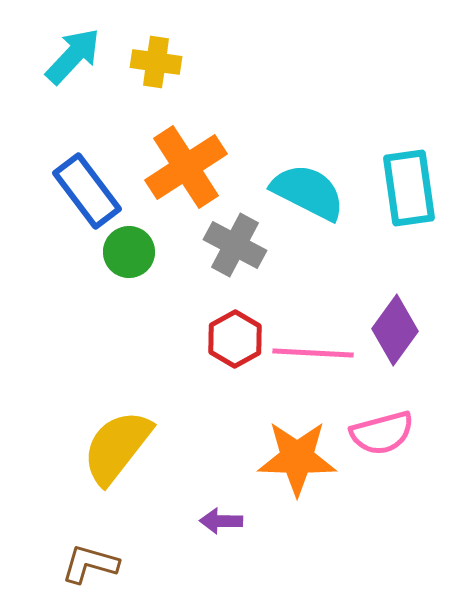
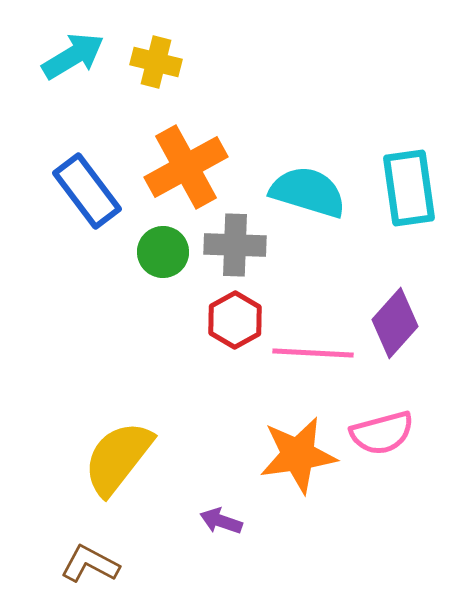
cyan arrow: rotated 16 degrees clockwise
yellow cross: rotated 6 degrees clockwise
orange cross: rotated 4 degrees clockwise
cyan semicircle: rotated 10 degrees counterclockwise
gray cross: rotated 26 degrees counterclockwise
green circle: moved 34 px right
purple diamond: moved 7 px up; rotated 6 degrees clockwise
red hexagon: moved 19 px up
yellow semicircle: moved 1 px right, 11 px down
orange star: moved 1 px right, 3 px up; rotated 10 degrees counterclockwise
purple arrow: rotated 18 degrees clockwise
brown L-shape: rotated 12 degrees clockwise
